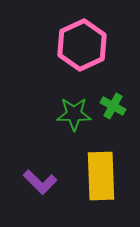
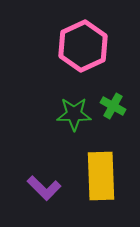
pink hexagon: moved 1 px right, 1 px down
purple L-shape: moved 4 px right, 6 px down
